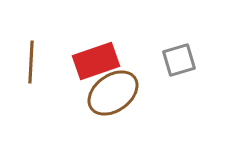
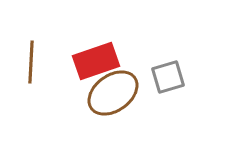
gray square: moved 11 px left, 17 px down
